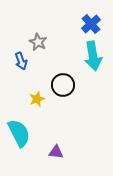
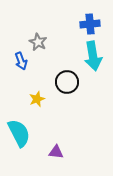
blue cross: moved 1 px left; rotated 36 degrees clockwise
black circle: moved 4 px right, 3 px up
